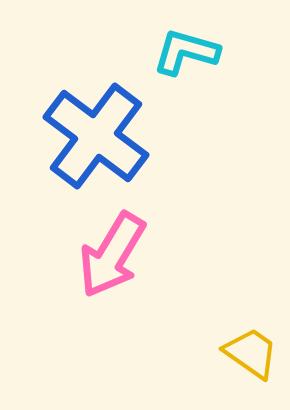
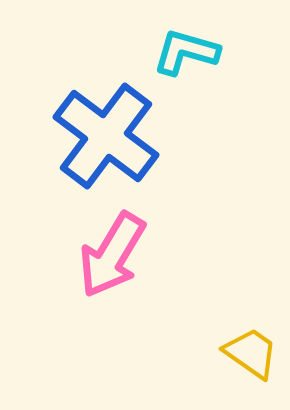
blue cross: moved 10 px right
